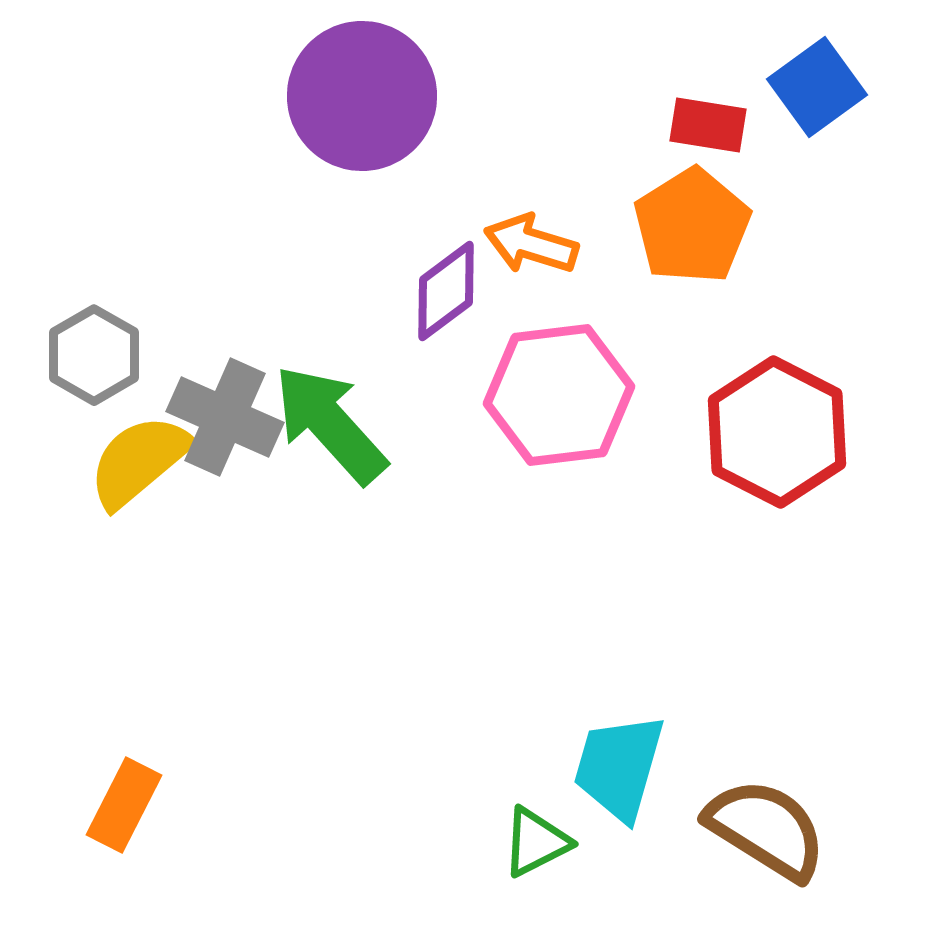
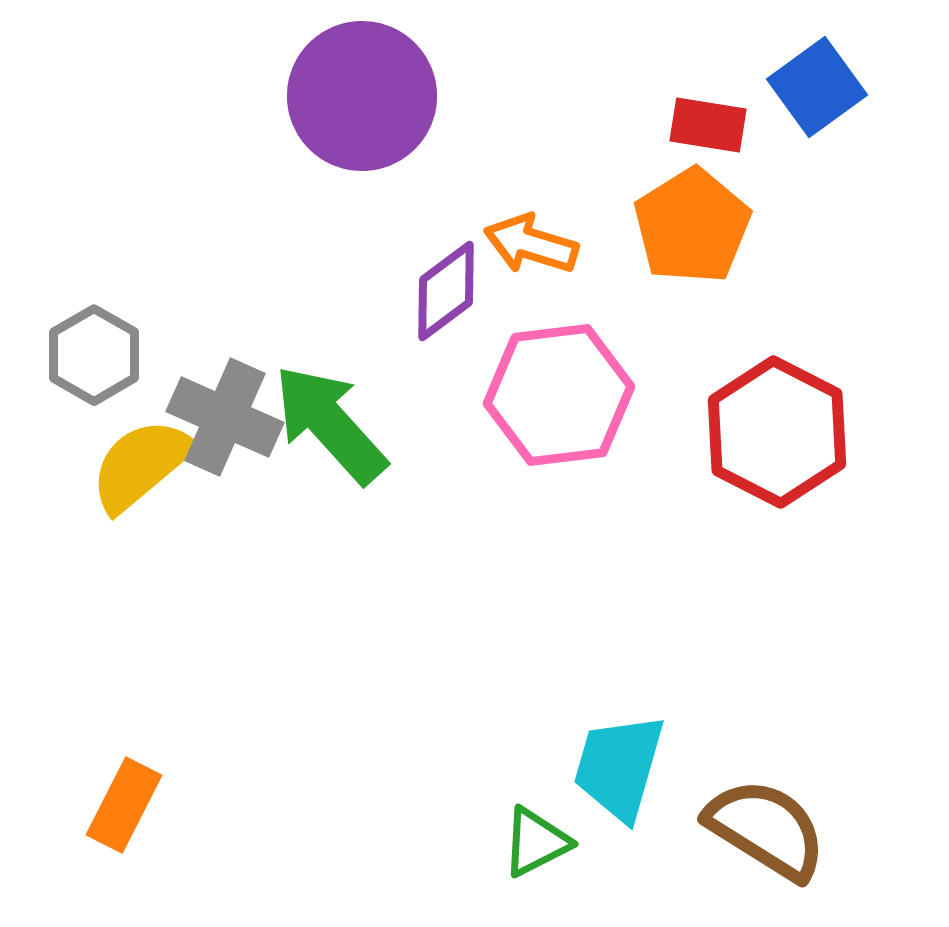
yellow semicircle: moved 2 px right, 4 px down
